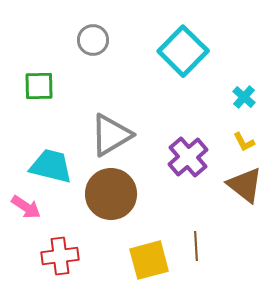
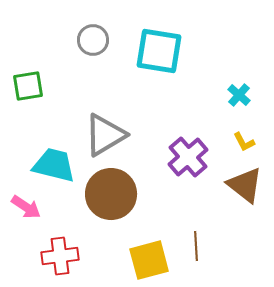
cyan square: moved 24 px left; rotated 36 degrees counterclockwise
green square: moved 11 px left; rotated 8 degrees counterclockwise
cyan cross: moved 5 px left, 2 px up
gray triangle: moved 6 px left
cyan trapezoid: moved 3 px right, 1 px up
